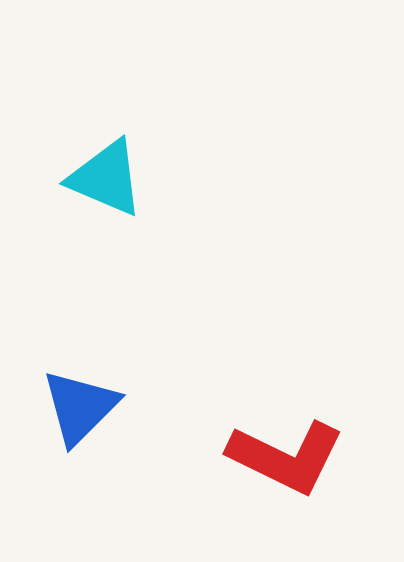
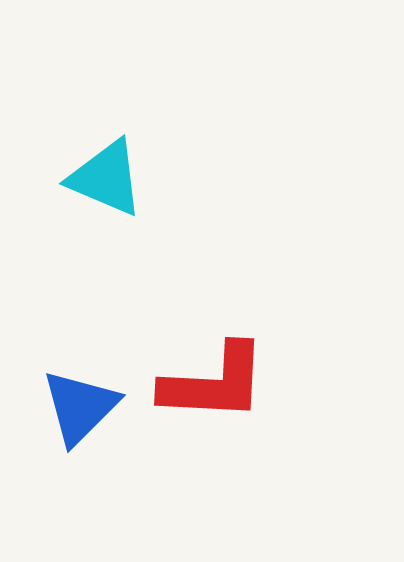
red L-shape: moved 72 px left, 74 px up; rotated 23 degrees counterclockwise
